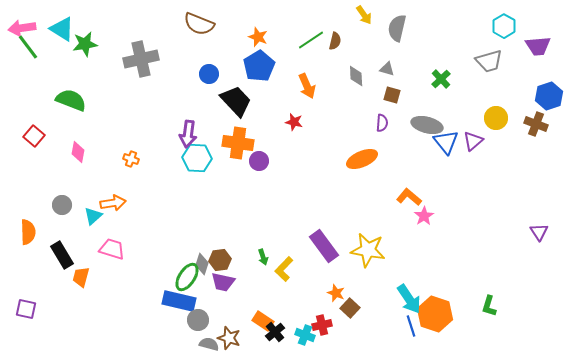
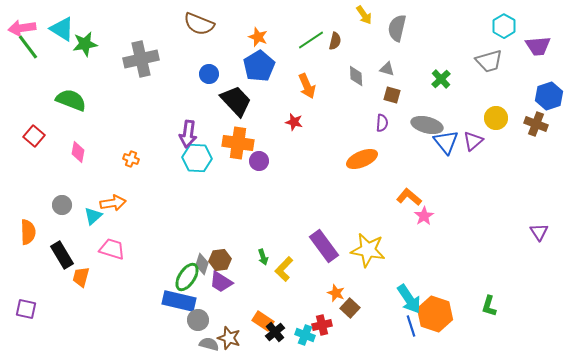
purple trapezoid at (223, 282): moved 2 px left; rotated 20 degrees clockwise
